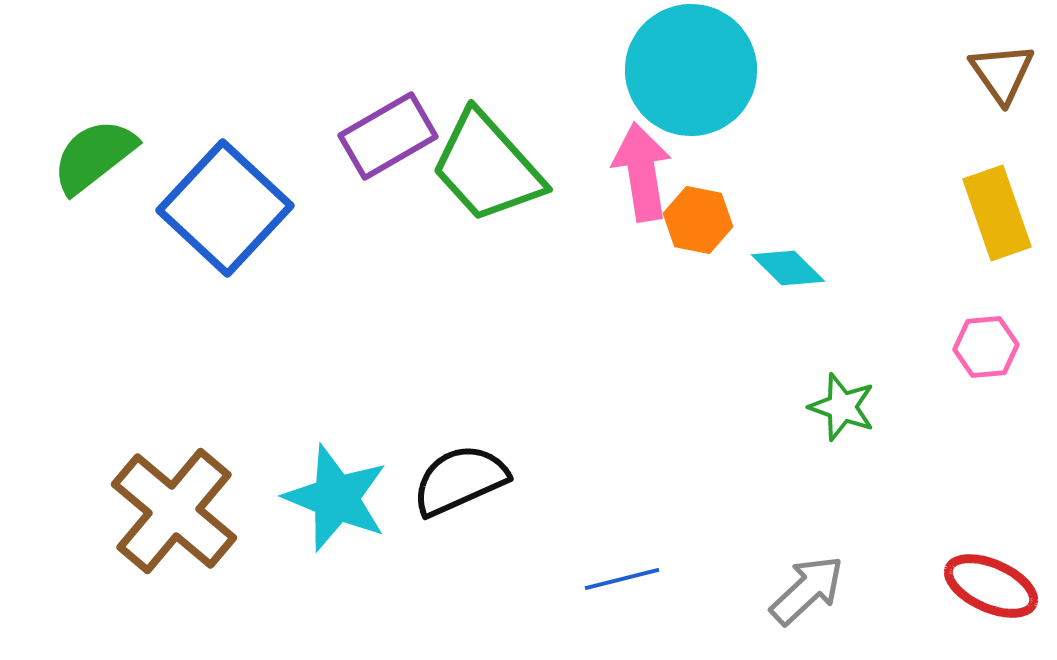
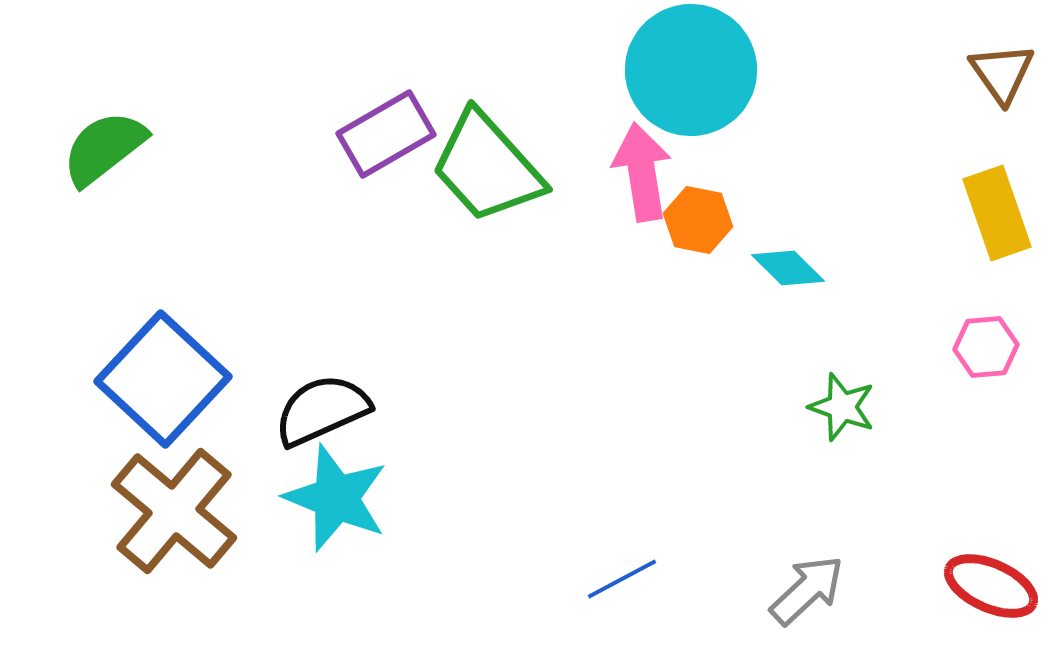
purple rectangle: moved 2 px left, 2 px up
green semicircle: moved 10 px right, 8 px up
blue square: moved 62 px left, 171 px down
black semicircle: moved 138 px left, 70 px up
blue line: rotated 14 degrees counterclockwise
